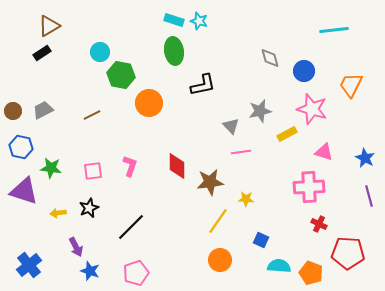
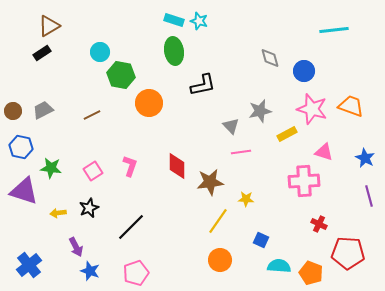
orange trapezoid at (351, 85): moved 21 px down; rotated 84 degrees clockwise
pink square at (93, 171): rotated 24 degrees counterclockwise
pink cross at (309, 187): moved 5 px left, 6 px up
